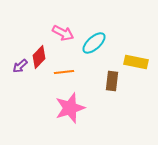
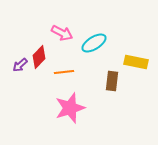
pink arrow: moved 1 px left
cyan ellipse: rotated 10 degrees clockwise
purple arrow: moved 1 px up
